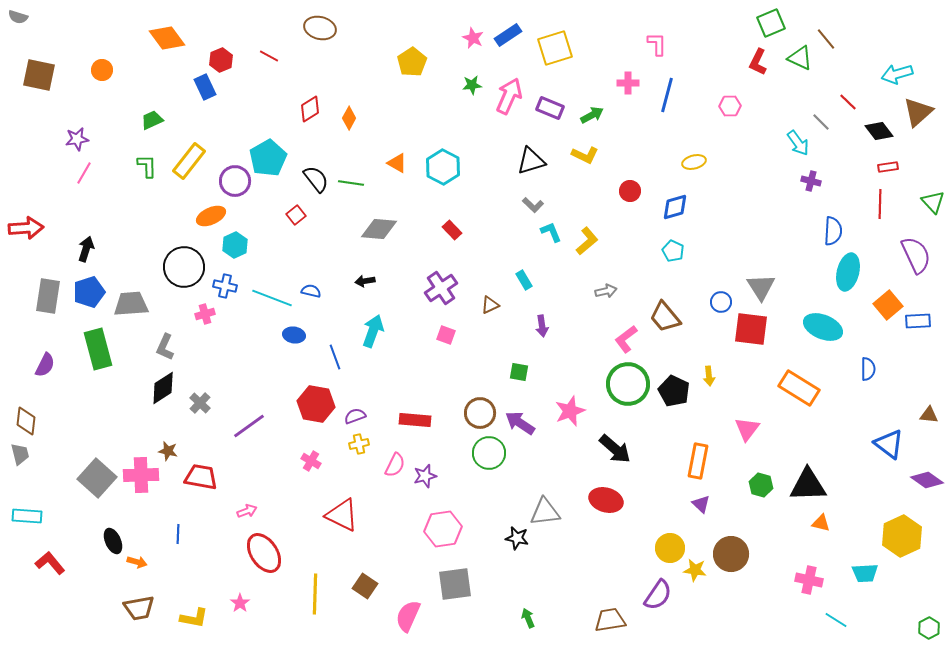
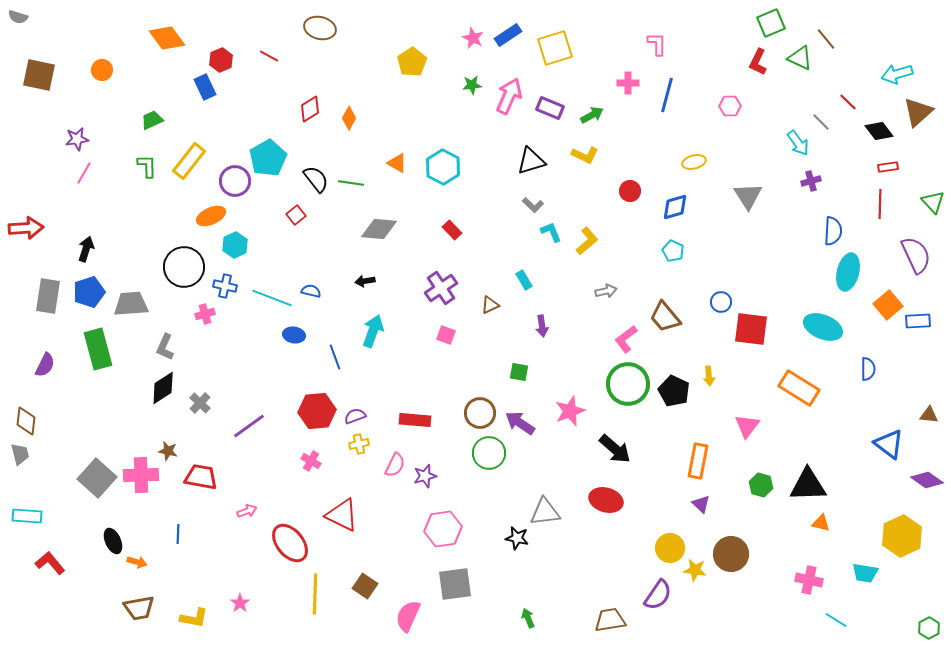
purple cross at (811, 181): rotated 30 degrees counterclockwise
gray triangle at (761, 287): moved 13 px left, 91 px up
red hexagon at (316, 404): moved 1 px right, 7 px down; rotated 15 degrees counterclockwise
pink triangle at (747, 429): moved 3 px up
red ellipse at (264, 553): moved 26 px right, 10 px up; rotated 6 degrees counterclockwise
cyan trapezoid at (865, 573): rotated 12 degrees clockwise
